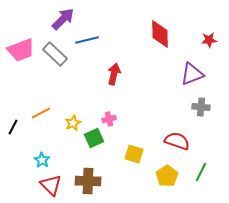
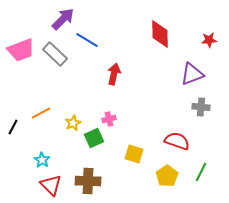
blue line: rotated 45 degrees clockwise
